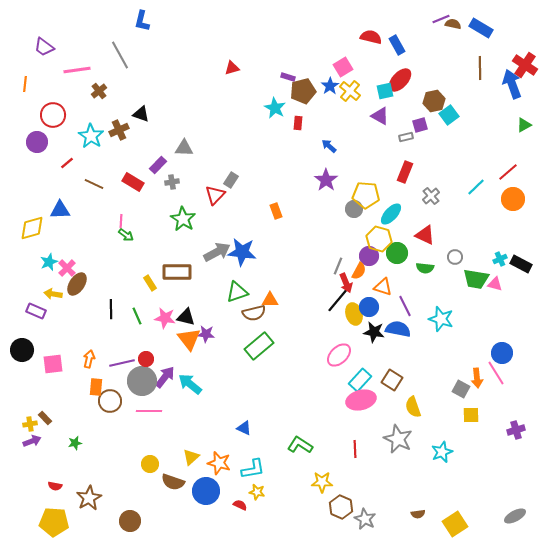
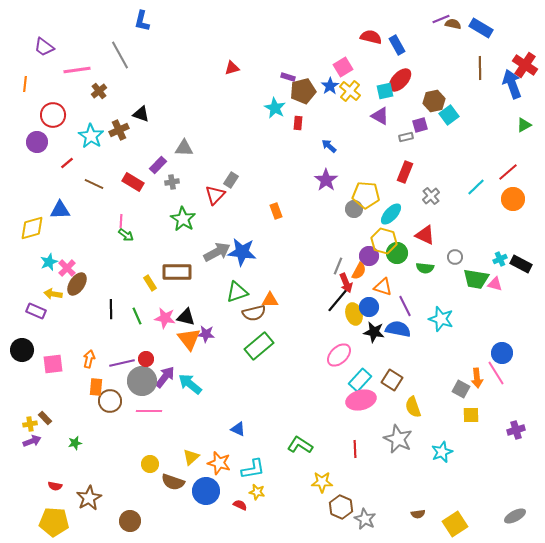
yellow hexagon at (379, 239): moved 5 px right, 2 px down
blue triangle at (244, 428): moved 6 px left, 1 px down
